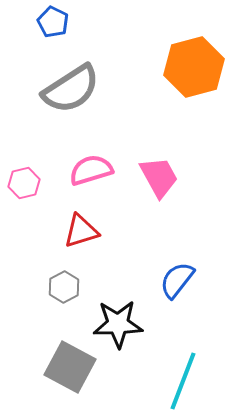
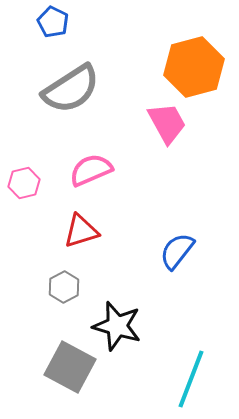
pink semicircle: rotated 6 degrees counterclockwise
pink trapezoid: moved 8 px right, 54 px up
blue semicircle: moved 29 px up
black star: moved 1 px left, 2 px down; rotated 18 degrees clockwise
cyan line: moved 8 px right, 2 px up
